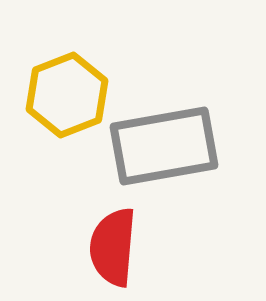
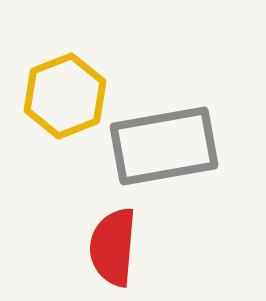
yellow hexagon: moved 2 px left, 1 px down
